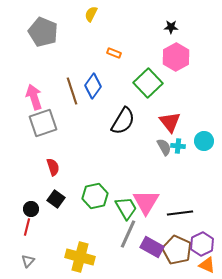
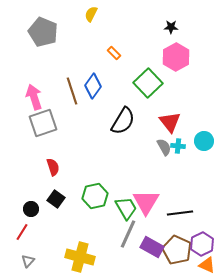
orange rectangle: rotated 24 degrees clockwise
red line: moved 5 px left, 5 px down; rotated 18 degrees clockwise
